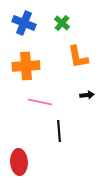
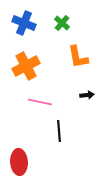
orange cross: rotated 24 degrees counterclockwise
